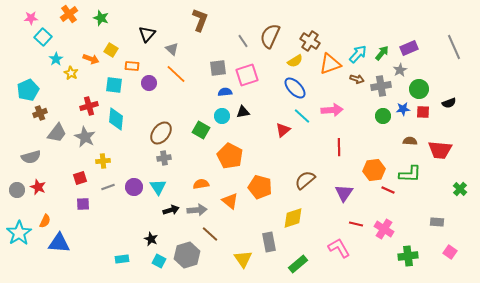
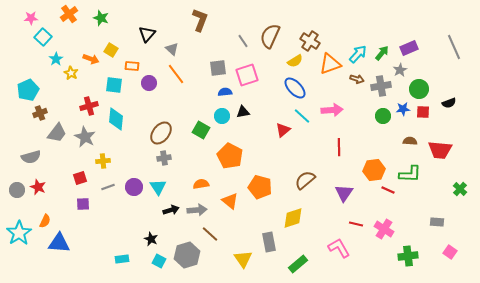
orange line at (176, 74): rotated 10 degrees clockwise
